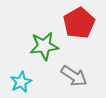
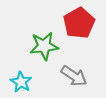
cyan star: rotated 15 degrees counterclockwise
